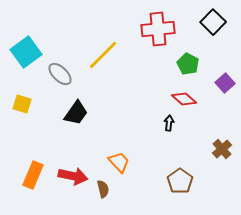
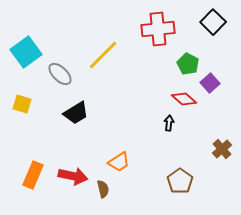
purple square: moved 15 px left
black trapezoid: rotated 24 degrees clockwise
orange trapezoid: rotated 100 degrees clockwise
